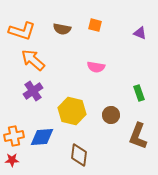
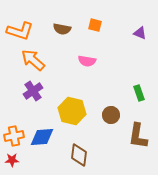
orange L-shape: moved 2 px left
pink semicircle: moved 9 px left, 6 px up
brown L-shape: rotated 12 degrees counterclockwise
